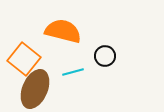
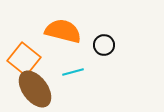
black circle: moved 1 px left, 11 px up
brown ellipse: rotated 60 degrees counterclockwise
